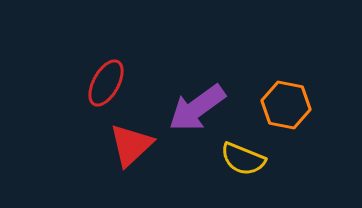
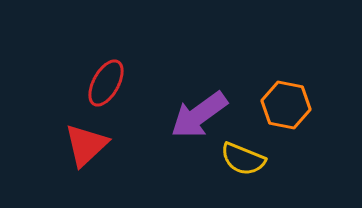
purple arrow: moved 2 px right, 7 px down
red triangle: moved 45 px left
